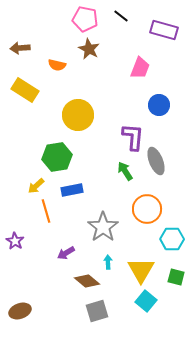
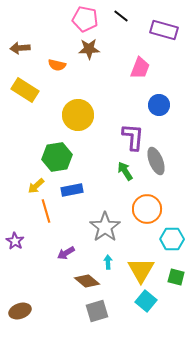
brown star: rotated 30 degrees counterclockwise
gray star: moved 2 px right
